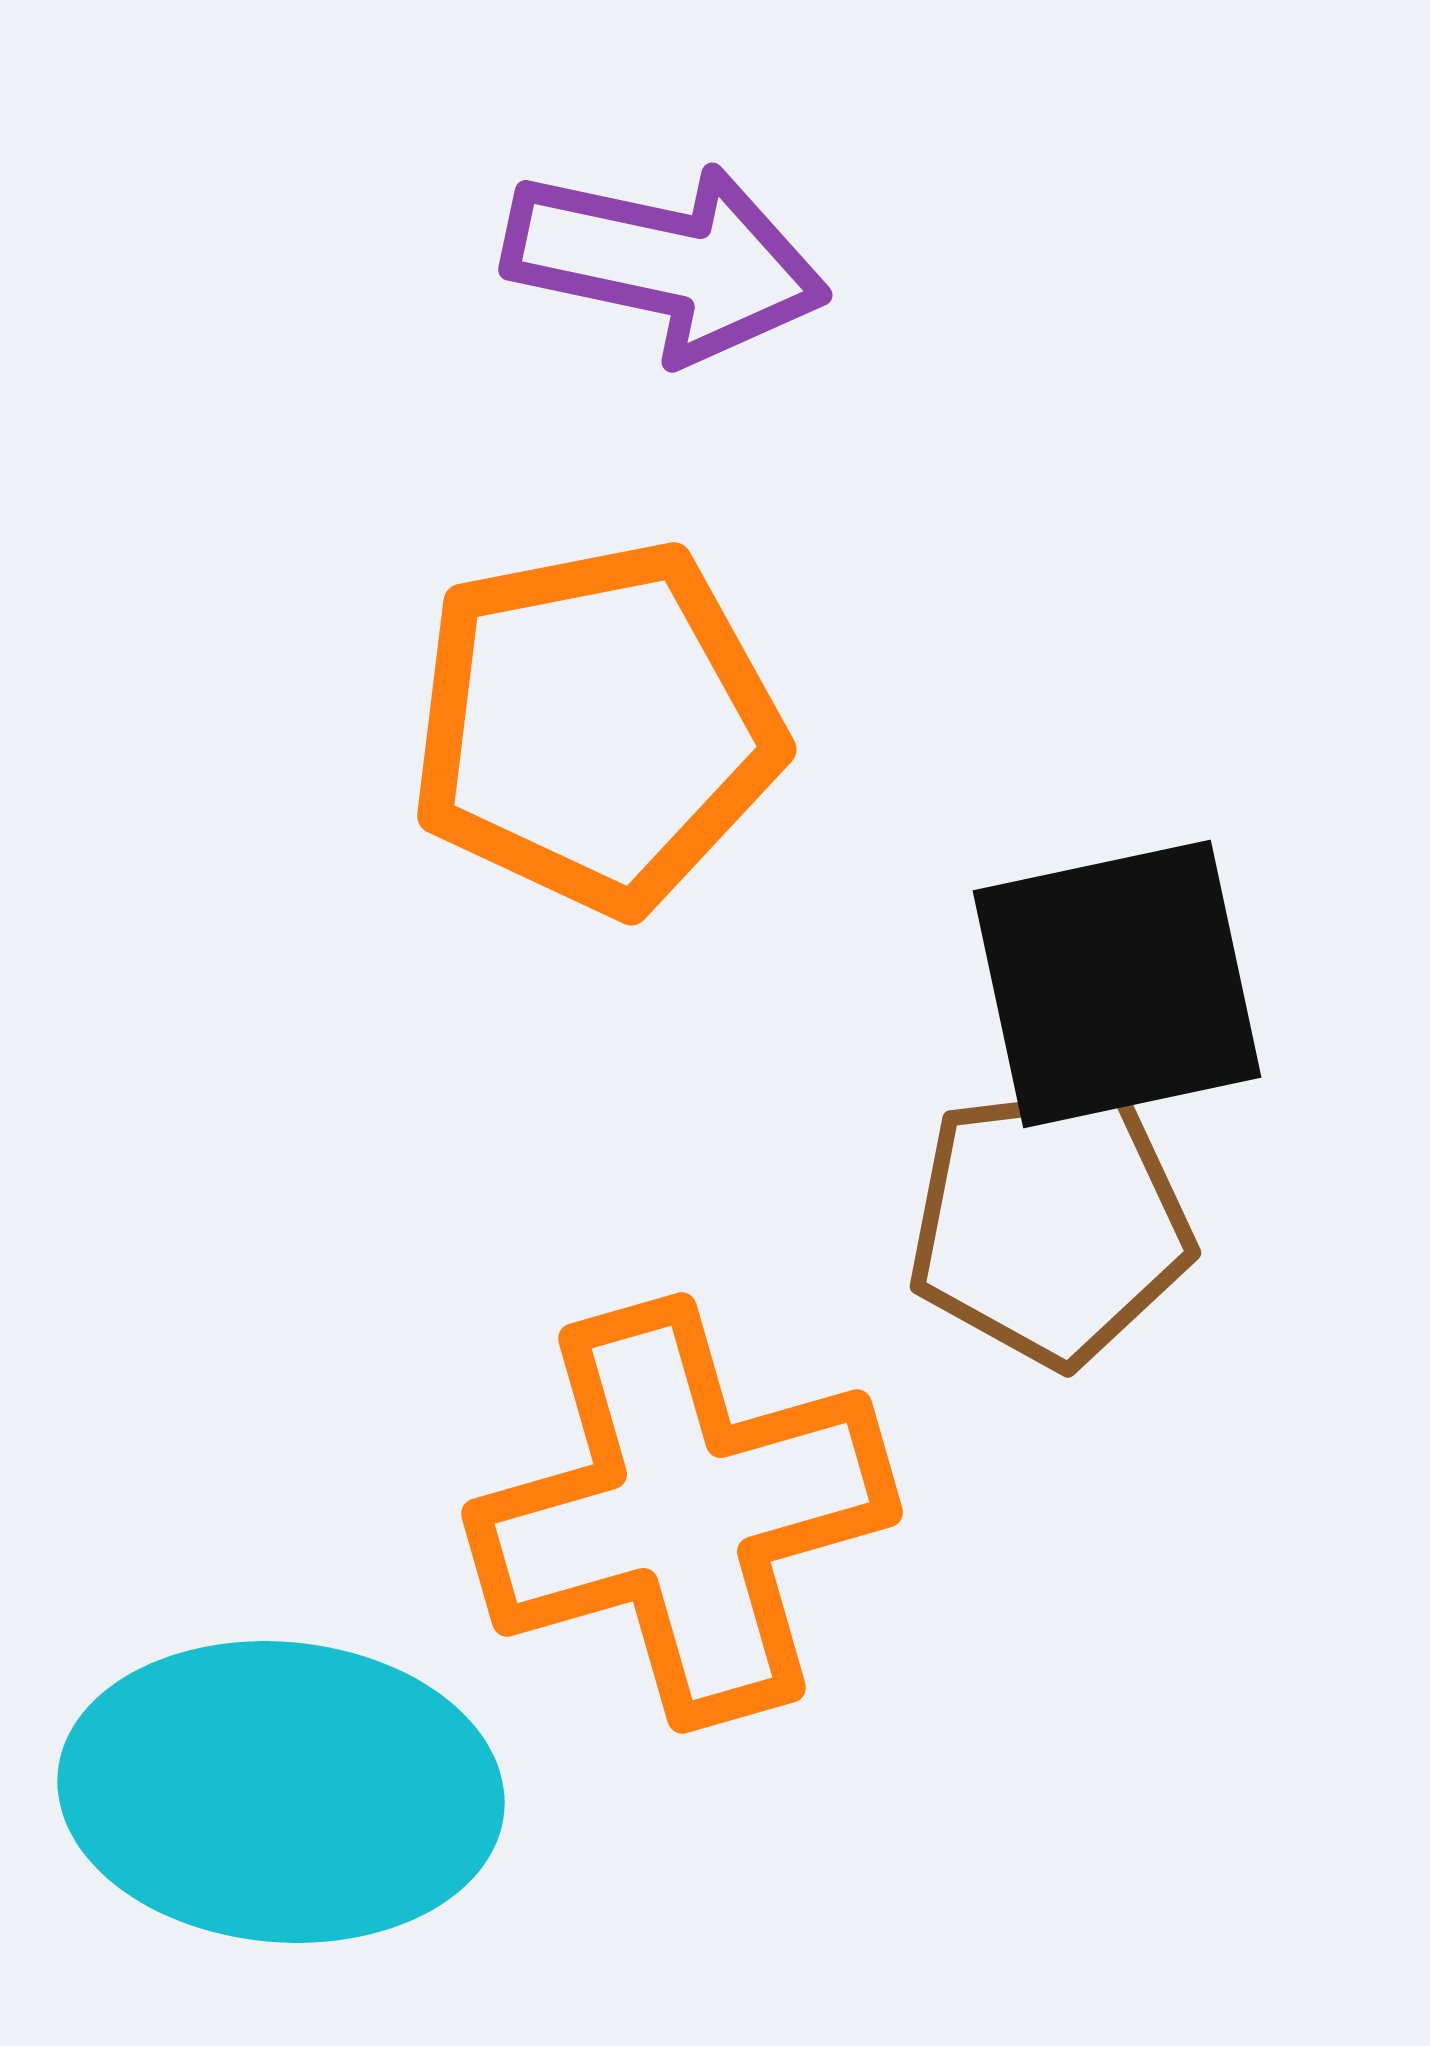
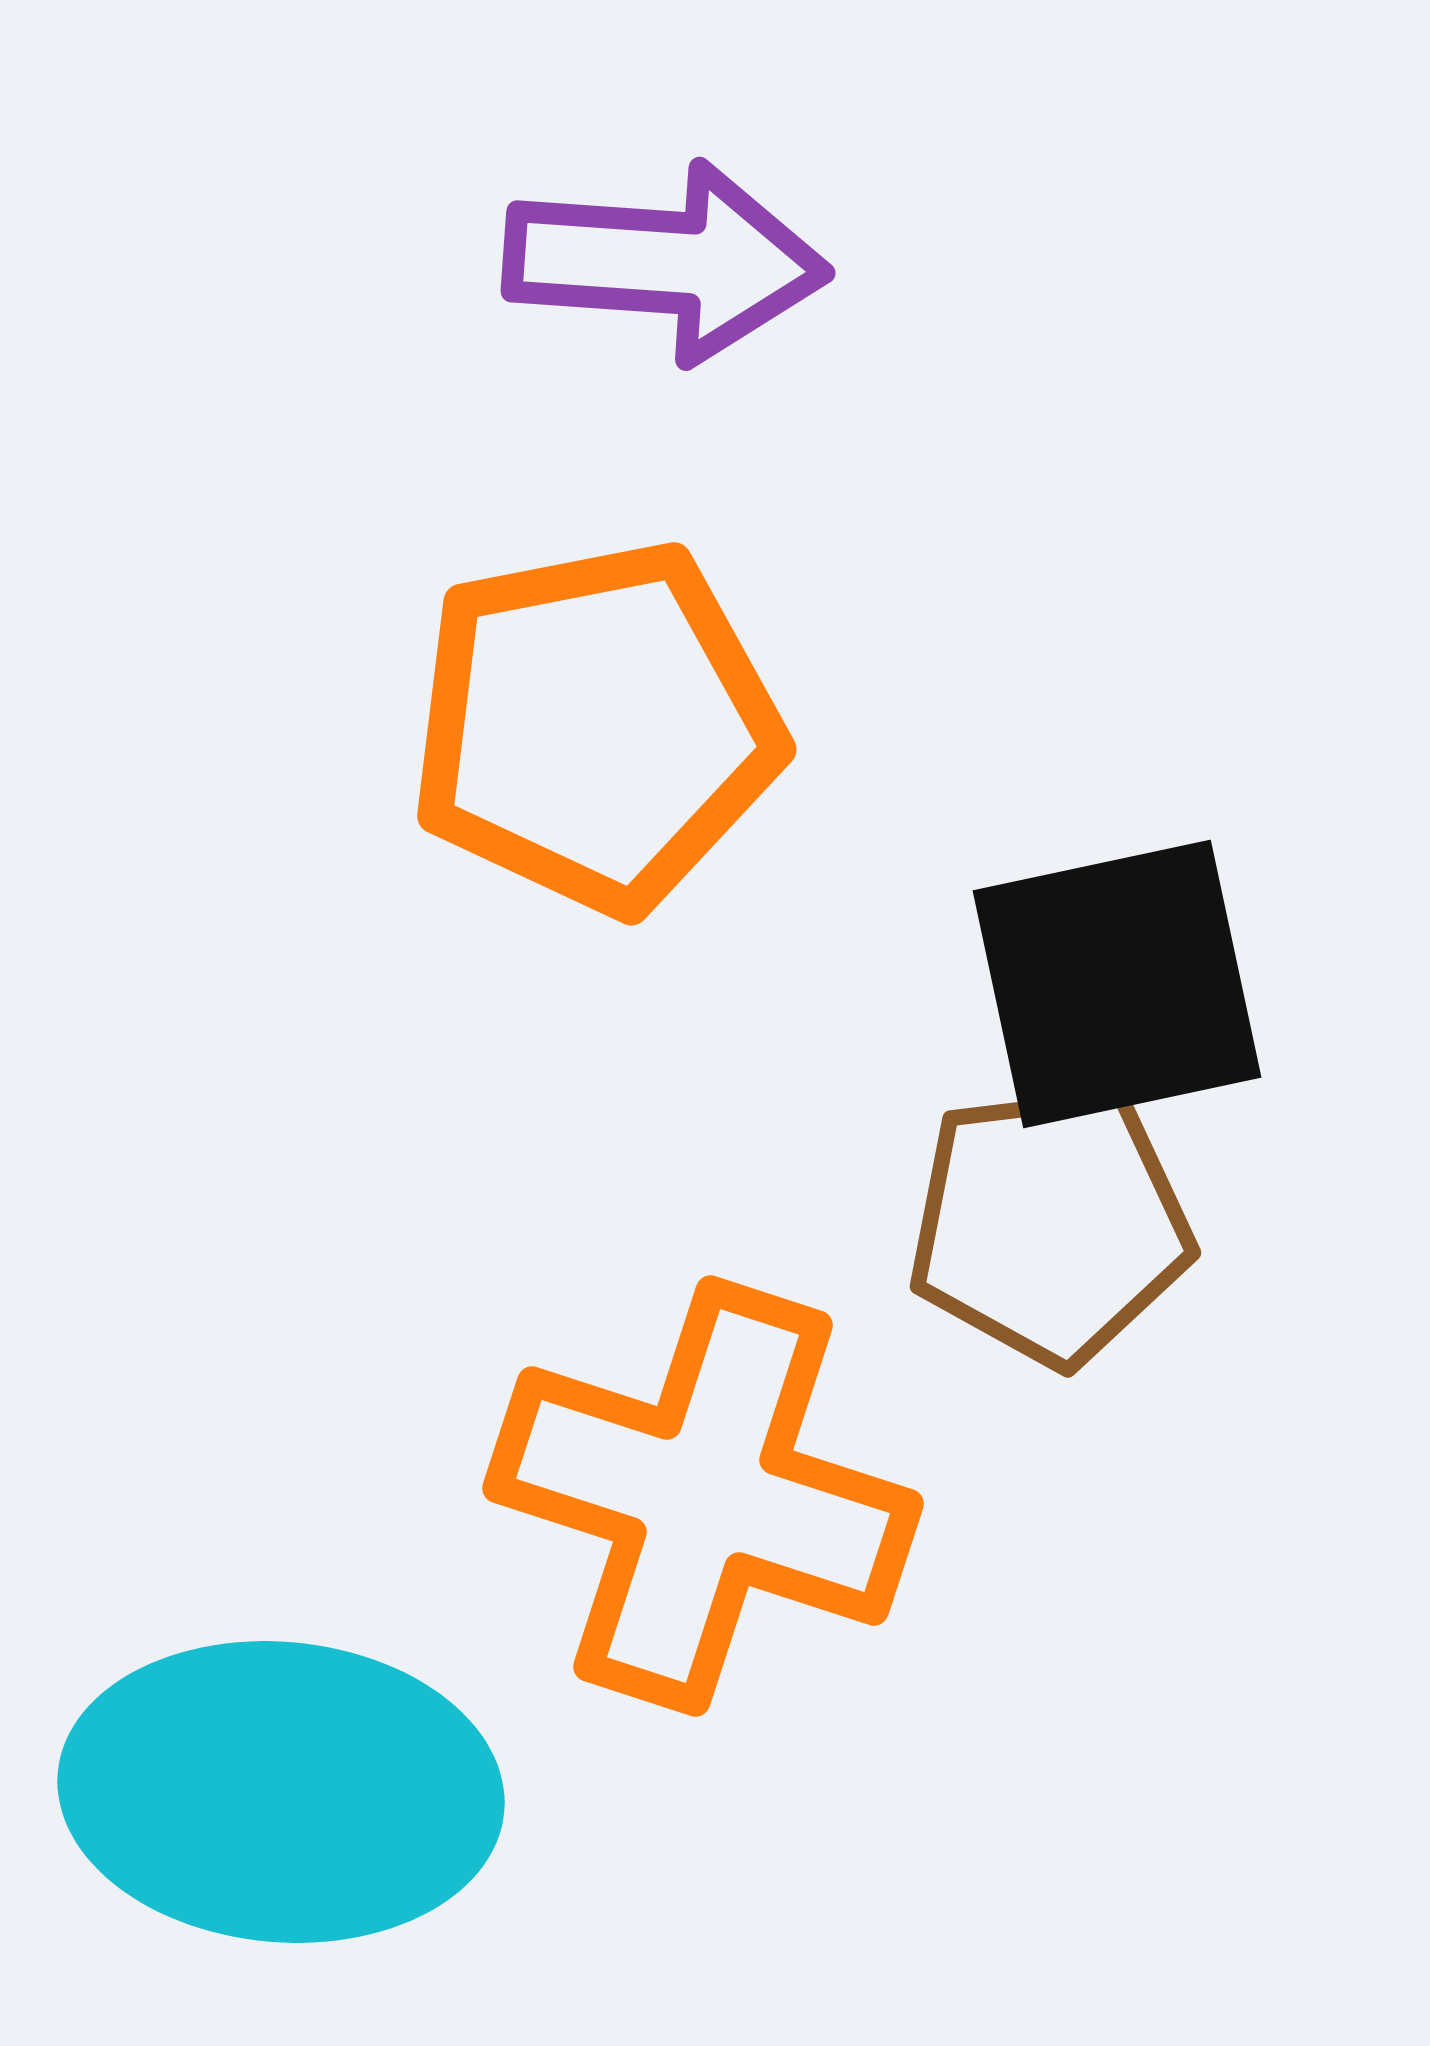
purple arrow: rotated 8 degrees counterclockwise
orange cross: moved 21 px right, 17 px up; rotated 34 degrees clockwise
